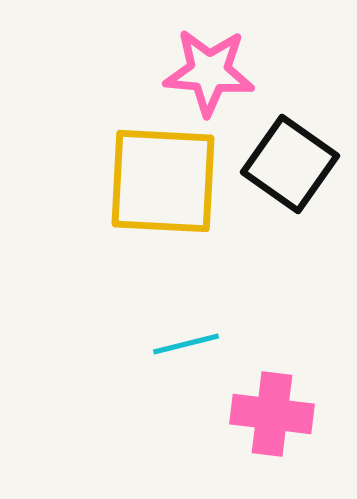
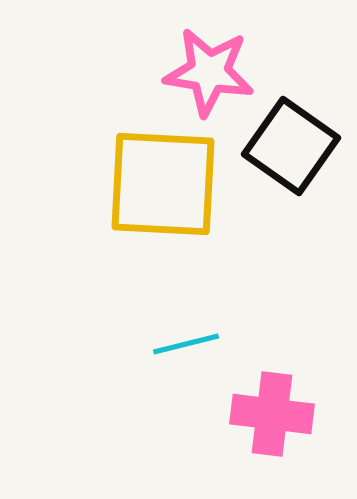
pink star: rotated 4 degrees clockwise
black square: moved 1 px right, 18 px up
yellow square: moved 3 px down
